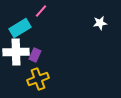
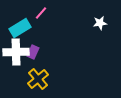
pink line: moved 2 px down
purple rectangle: moved 2 px left, 3 px up
yellow cross: rotated 20 degrees counterclockwise
